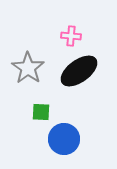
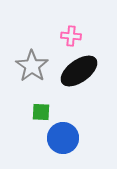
gray star: moved 4 px right, 2 px up
blue circle: moved 1 px left, 1 px up
